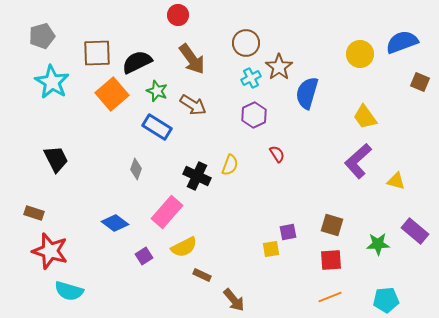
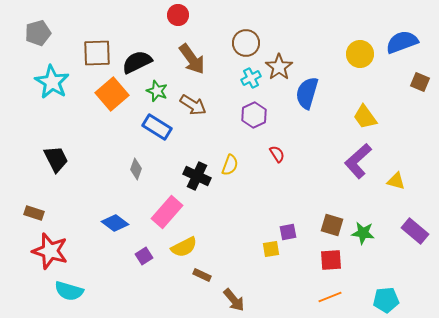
gray pentagon at (42, 36): moved 4 px left, 3 px up
green star at (378, 244): moved 15 px left, 11 px up; rotated 10 degrees clockwise
